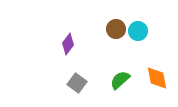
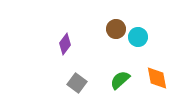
cyan circle: moved 6 px down
purple diamond: moved 3 px left
